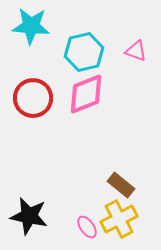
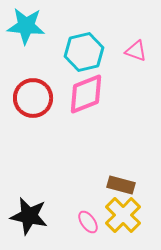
cyan star: moved 5 px left
brown rectangle: rotated 24 degrees counterclockwise
yellow cross: moved 4 px right, 4 px up; rotated 18 degrees counterclockwise
pink ellipse: moved 1 px right, 5 px up
